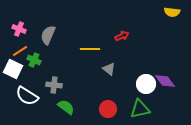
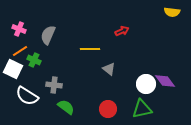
red arrow: moved 5 px up
green triangle: moved 2 px right
